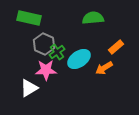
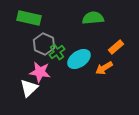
pink star: moved 6 px left, 2 px down; rotated 10 degrees clockwise
white triangle: rotated 12 degrees counterclockwise
